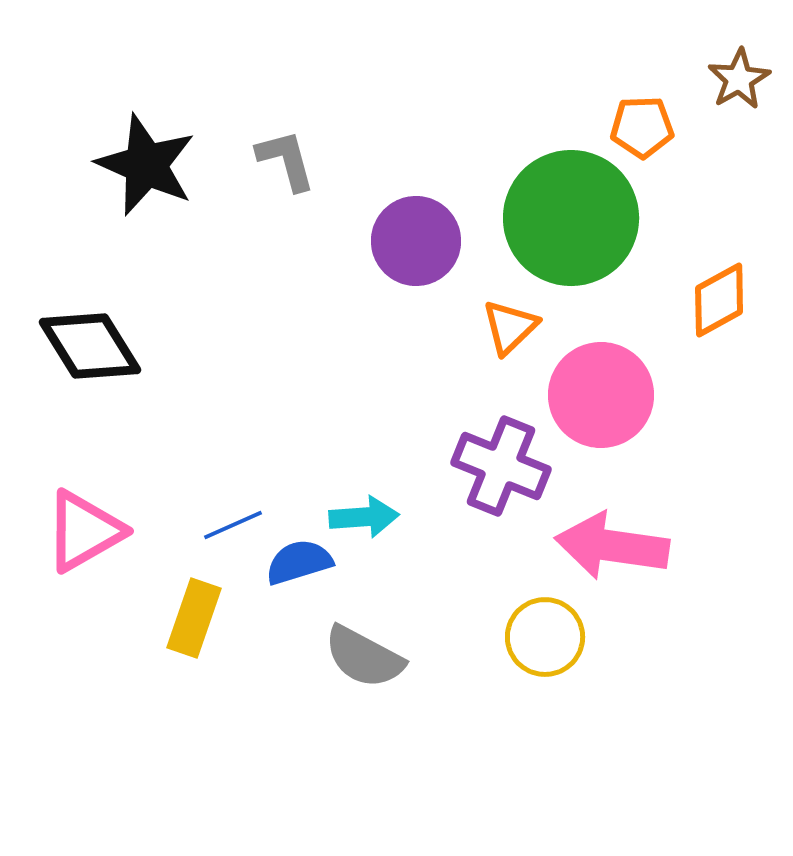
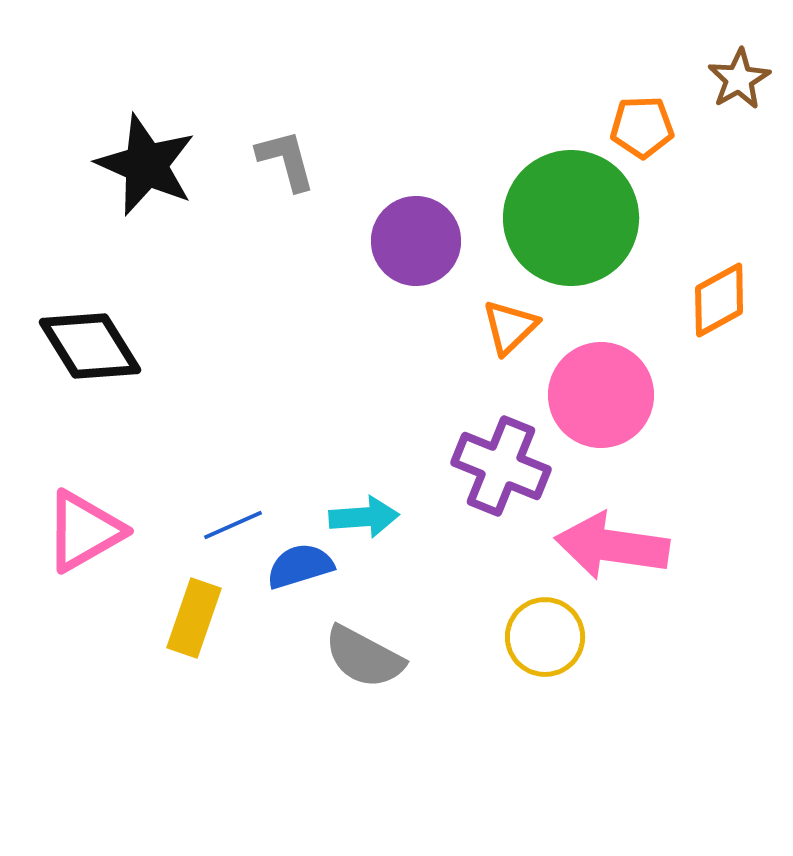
blue semicircle: moved 1 px right, 4 px down
